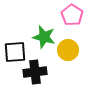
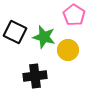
pink pentagon: moved 2 px right
black square: moved 20 px up; rotated 30 degrees clockwise
black cross: moved 4 px down
